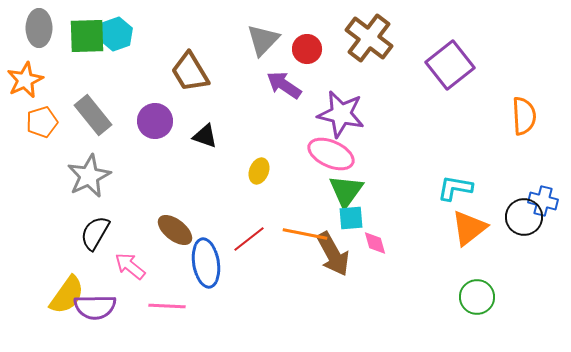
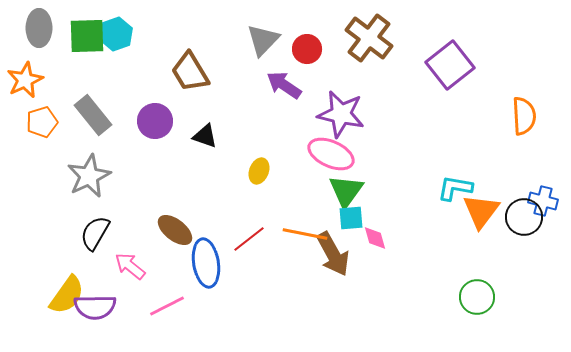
orange triangle: moved 12 px right, 17 px up; rotated 15 degrees counterclockwise
pink diamond: moved 5 px up
pink line: rotated 30 degrees counterclockwise
